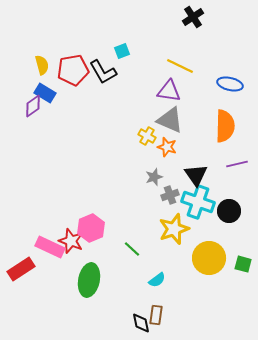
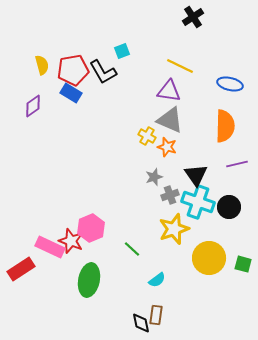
blue rectangle: moved 26 px right
black circle: moved 4 px up
